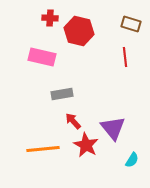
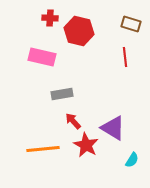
purple triangle: rotated 20 degrees counterclockwise
